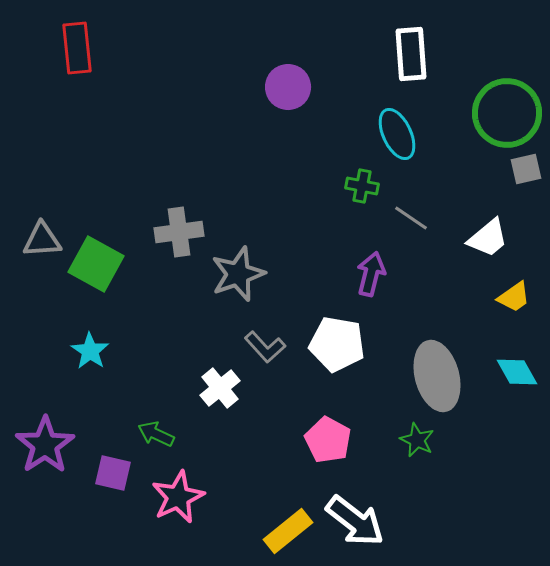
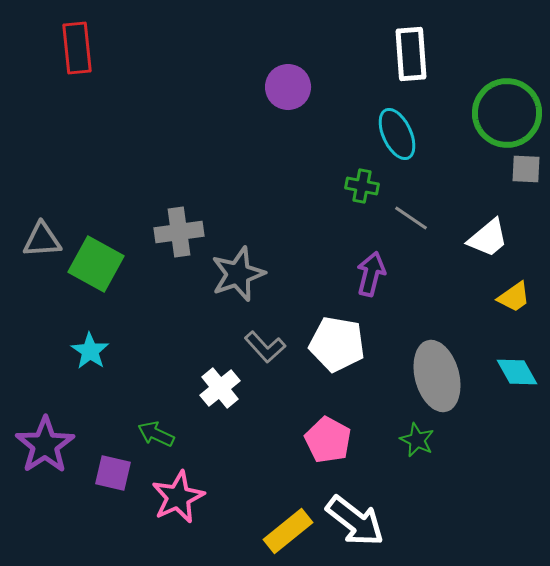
gray square: rotated 16 degrees clockwise
